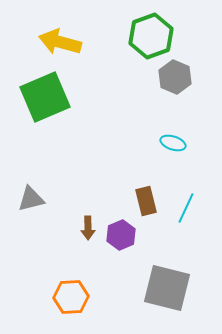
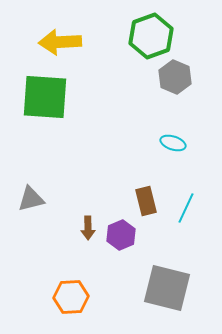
yellow arrow: rotated 18 degrees counterclockwise
green square: rotated 27 degrees clockwise
